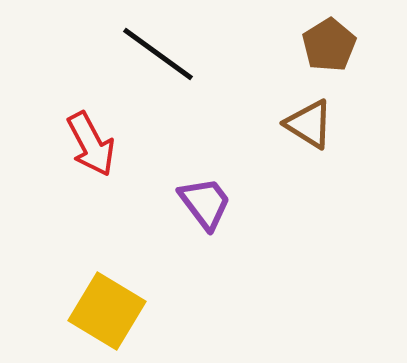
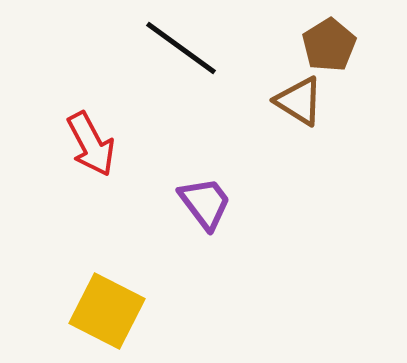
black line: moved 23 px right, 6 px up
brown triangle: moved 10 px left, 23 px up
yellow square: rotated 4 degrees counterclockwise
